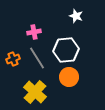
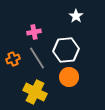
white star: rotated 16 degrees clockwise
yellow cross: rotated 15 degrees counterclockwise
